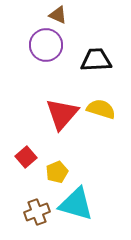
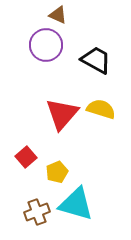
black trapezoid: rotated 32 degrees clockwise
